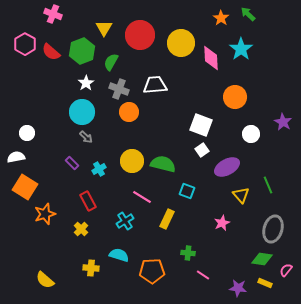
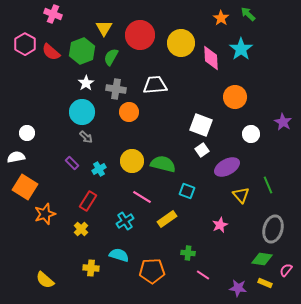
green semicircle at (111, 62): moved 5 px up
gray cross at (119, 89): moved 3 px left; rotated 12 degrees counterclockwise
red rectangle at (88, 201): rotated 60 degrees clockwise
yellow rectangle at (167, 219): rotated 30 degrees clockwise
pink star at (222, 223): moved 2 px left, 2 px down
